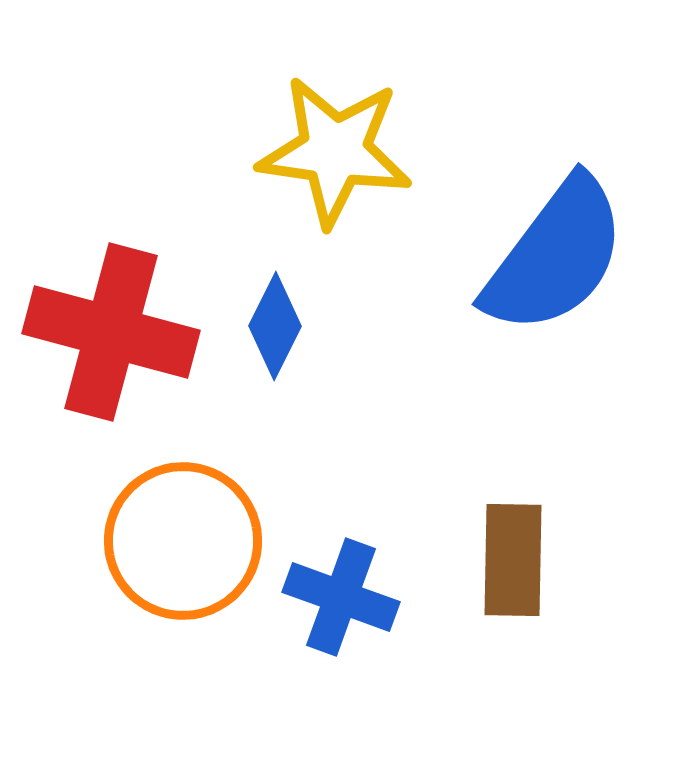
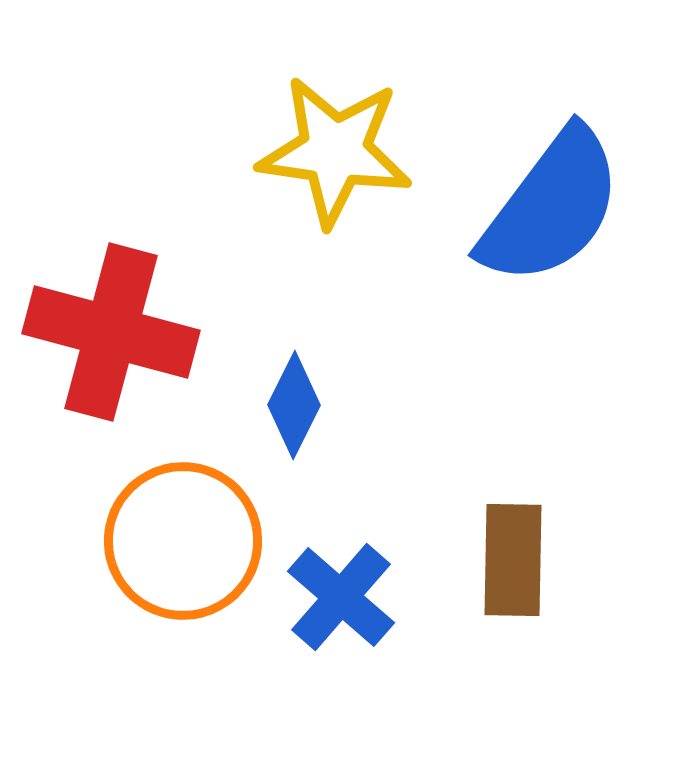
blue semicircle: moved 4 px left, 49 px up
blue diamond: moved 19 px right, 79 px down
blue cross: rotated 21 degrees clockwise
